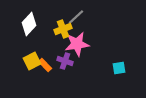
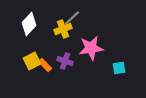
gray line: moved 4 px left, 1 px down
pink star: moved 14 px right, 4 px down
